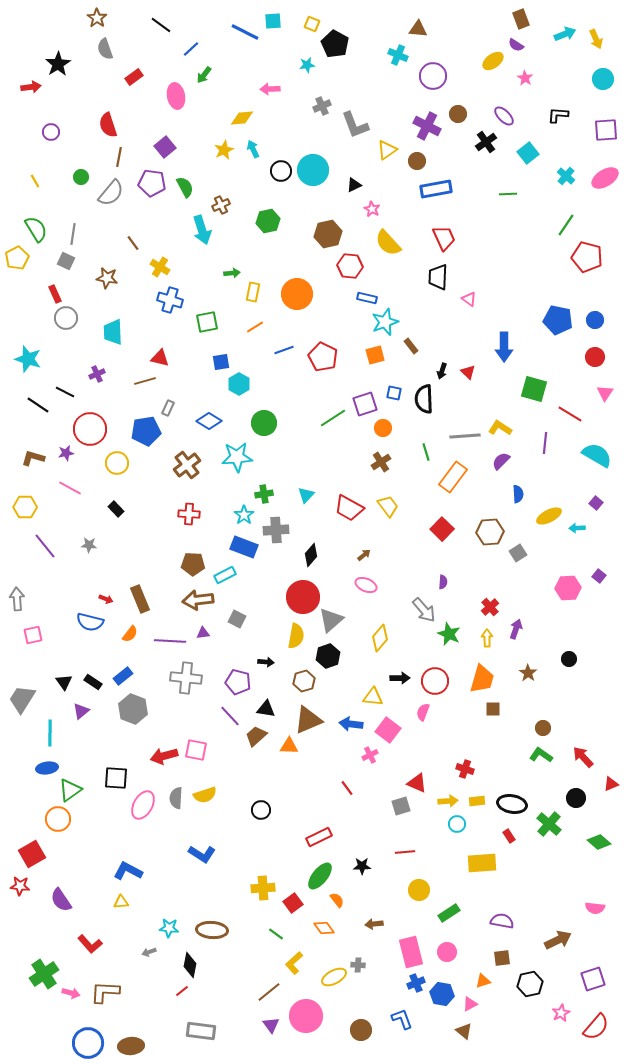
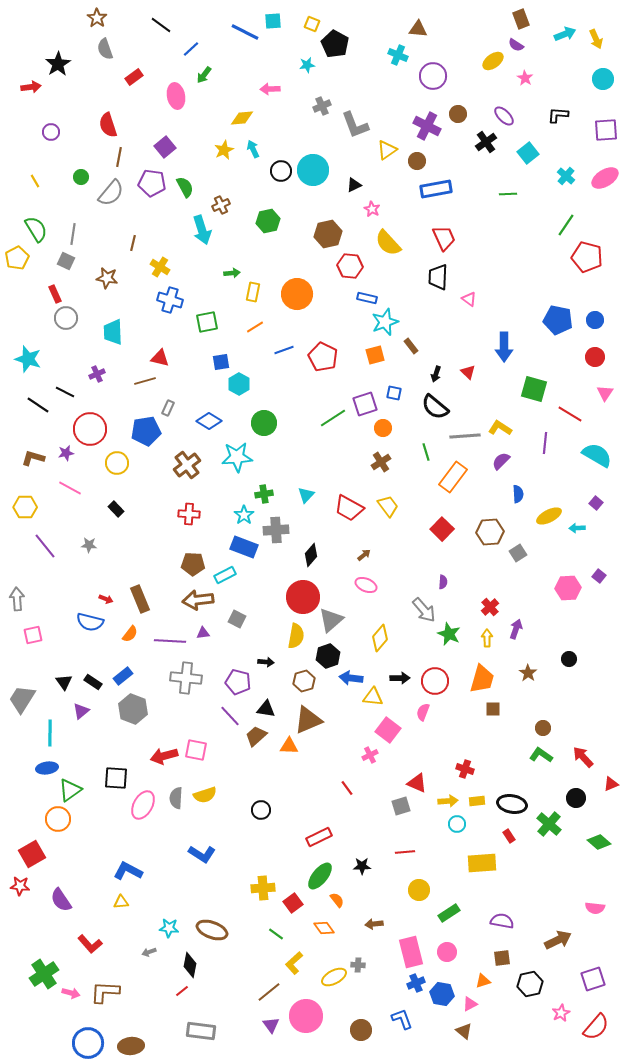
brown line at (133, 243): rotated 49 degrees clockwise
black arrow at (442, 371): moved 6 px left, 3 px down
black semicircle at (424, 399): moved 11 px right, 8 px down; rotated 48 degrees counterclockwise
blue arrow at (351, 724): moved 46 px up
brown ellipse at (212, 930): rotated 16 degrees clockwise
